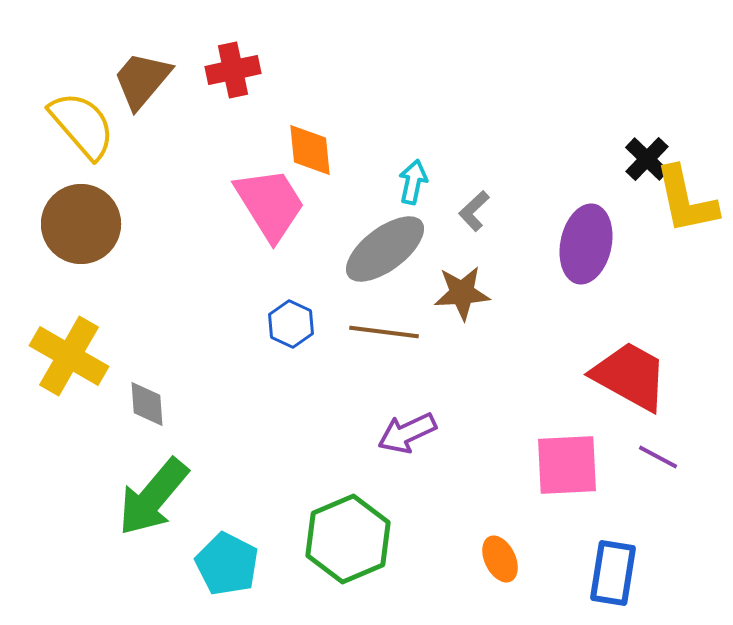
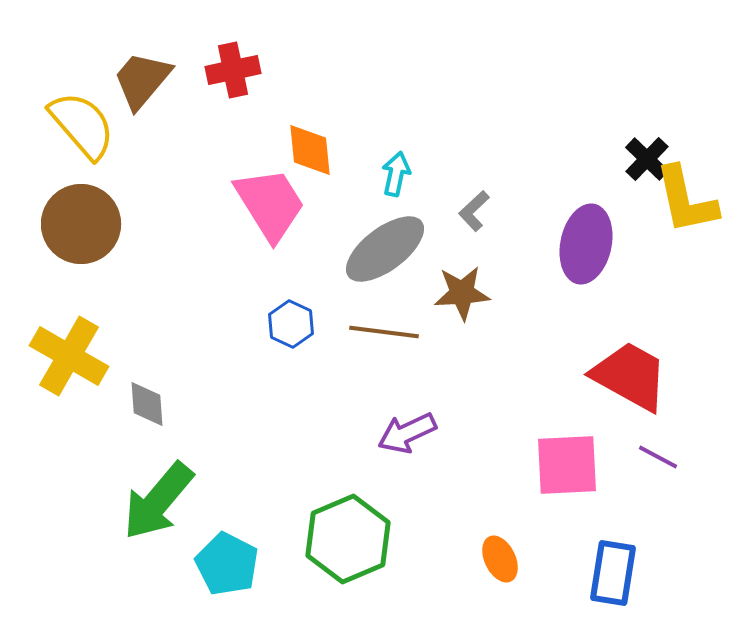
cyan arrow: moved 17 px left, 8 px up
green arrow: moved 5 px right, 4 px down
